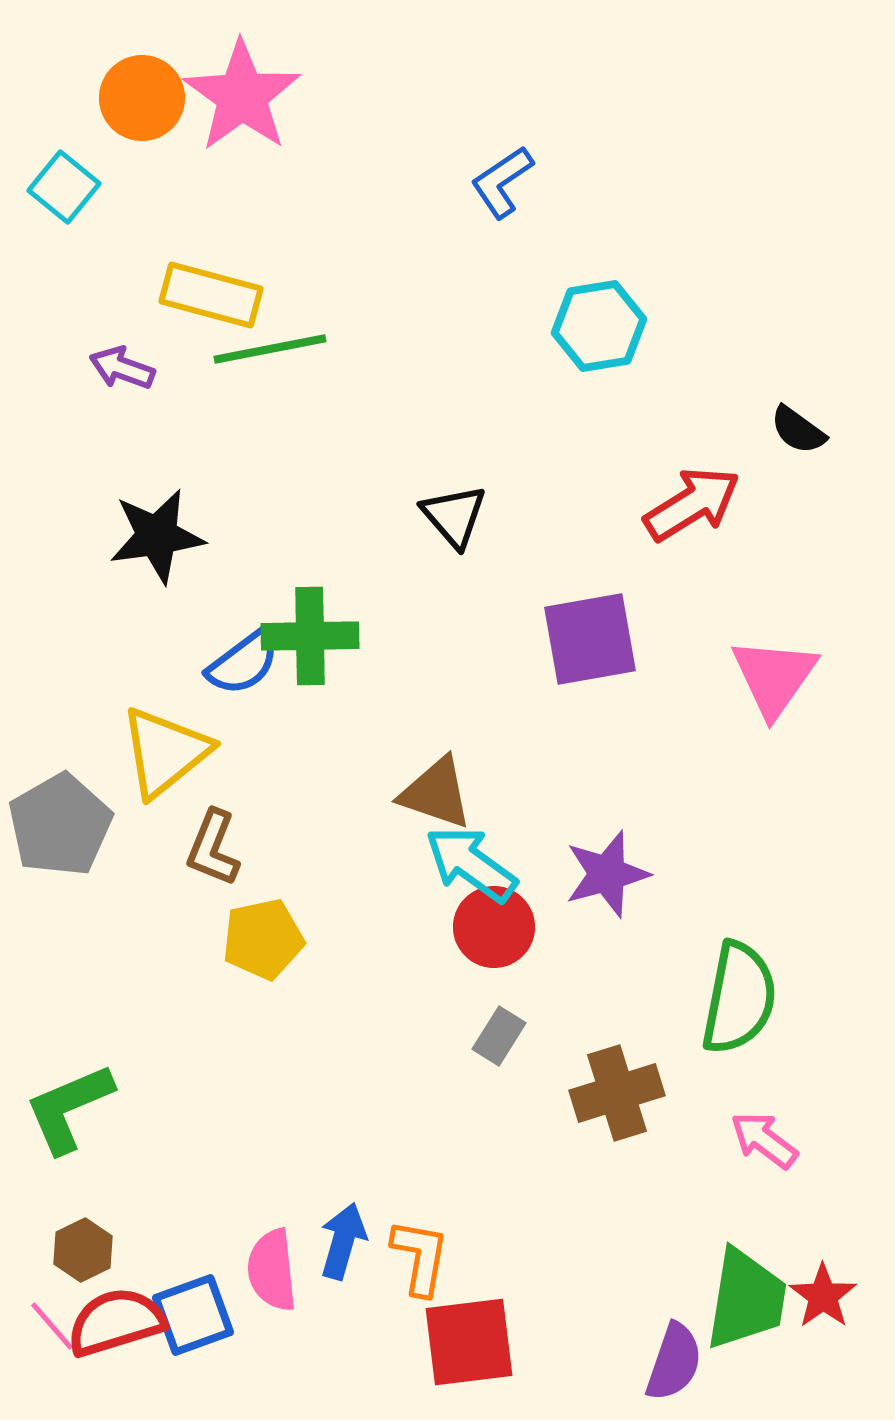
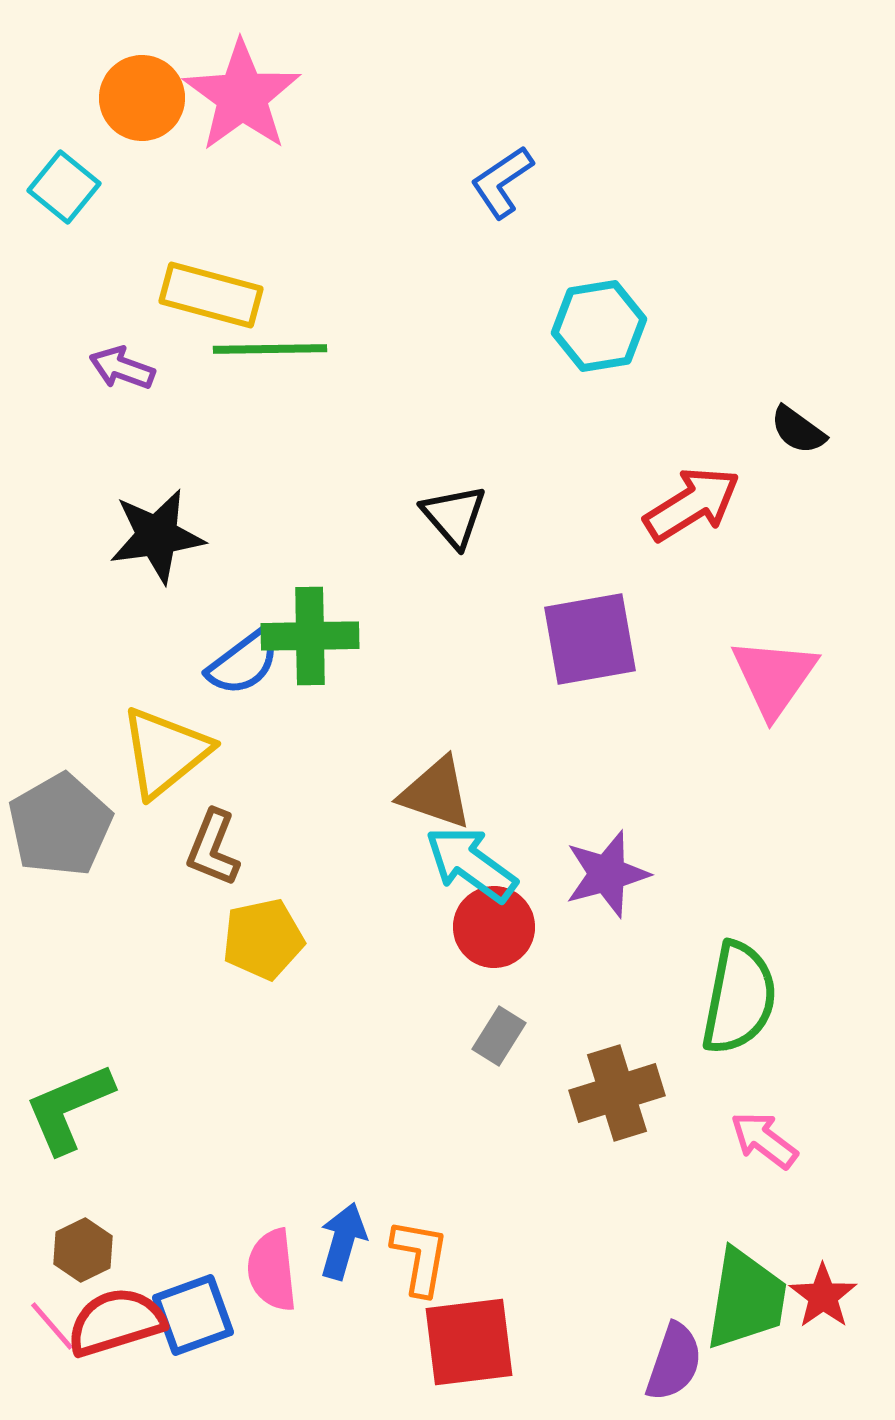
green line: rotated 10 degrees clockwise
